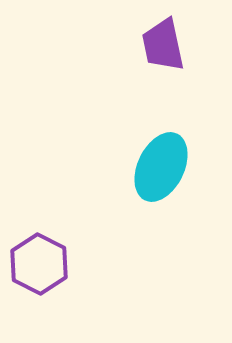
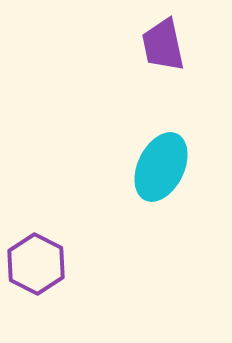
purple hexagon: moved 3 px left
